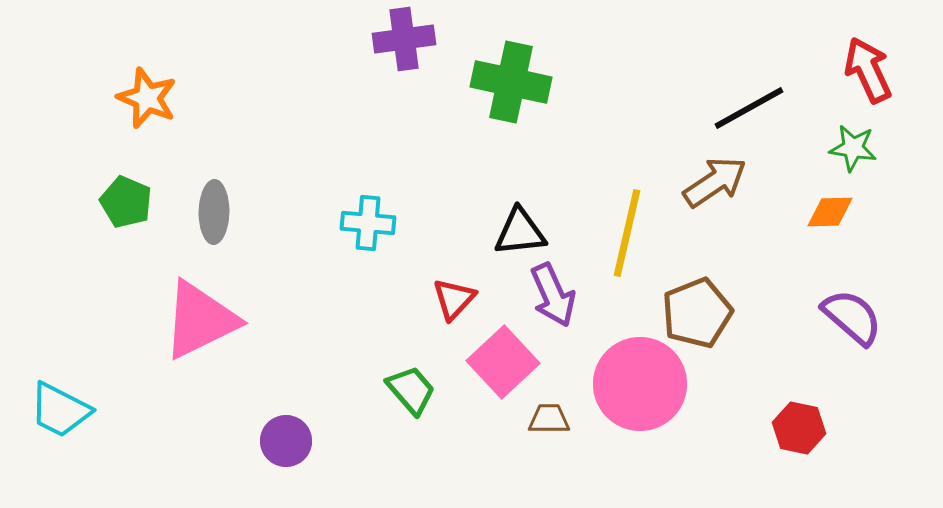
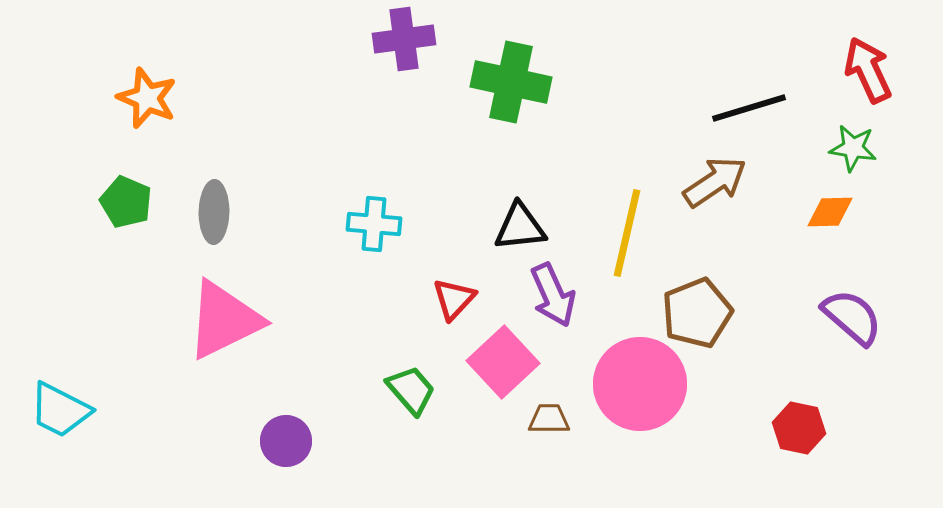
black line: rotated 12 degrees clockwise
cyan cross: moved 6 px right, 1 px down
black triangle: moved 5 px up
pink triangle: moved 24 px right
